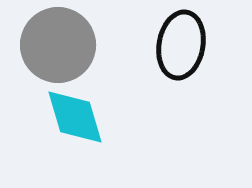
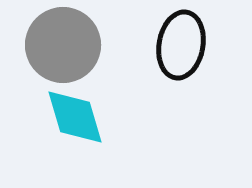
gray circle: moved 5 px right
